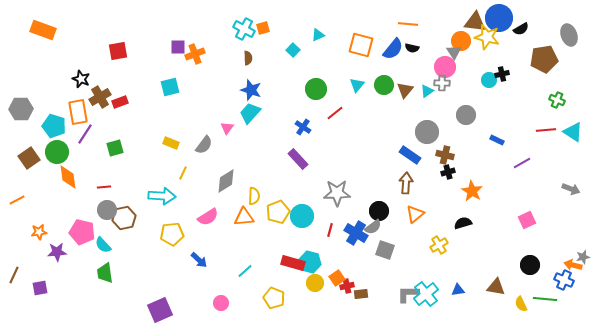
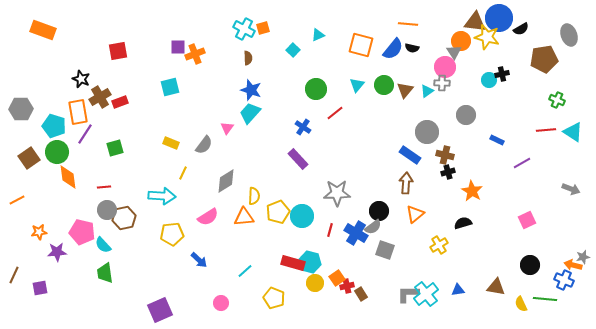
brown rectangle at (361, 294): rotated 64 degrees clockwise
